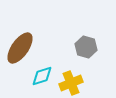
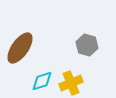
gray hexagon: moved 1 px right, 2 px up
cyan diamond: moved 5 px down
